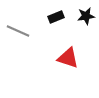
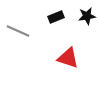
black star: moved 1 px right
